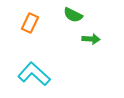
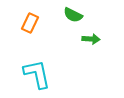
cyan L-shape: moved 3 px right; rotated 36 degrees clockwise
